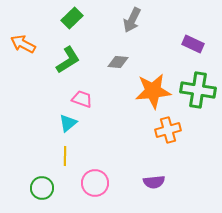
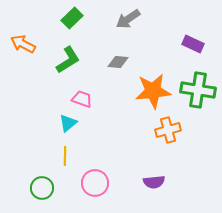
gray arrow: moved 4 px left, 1 px up; rotated 30 degrees clockwise
